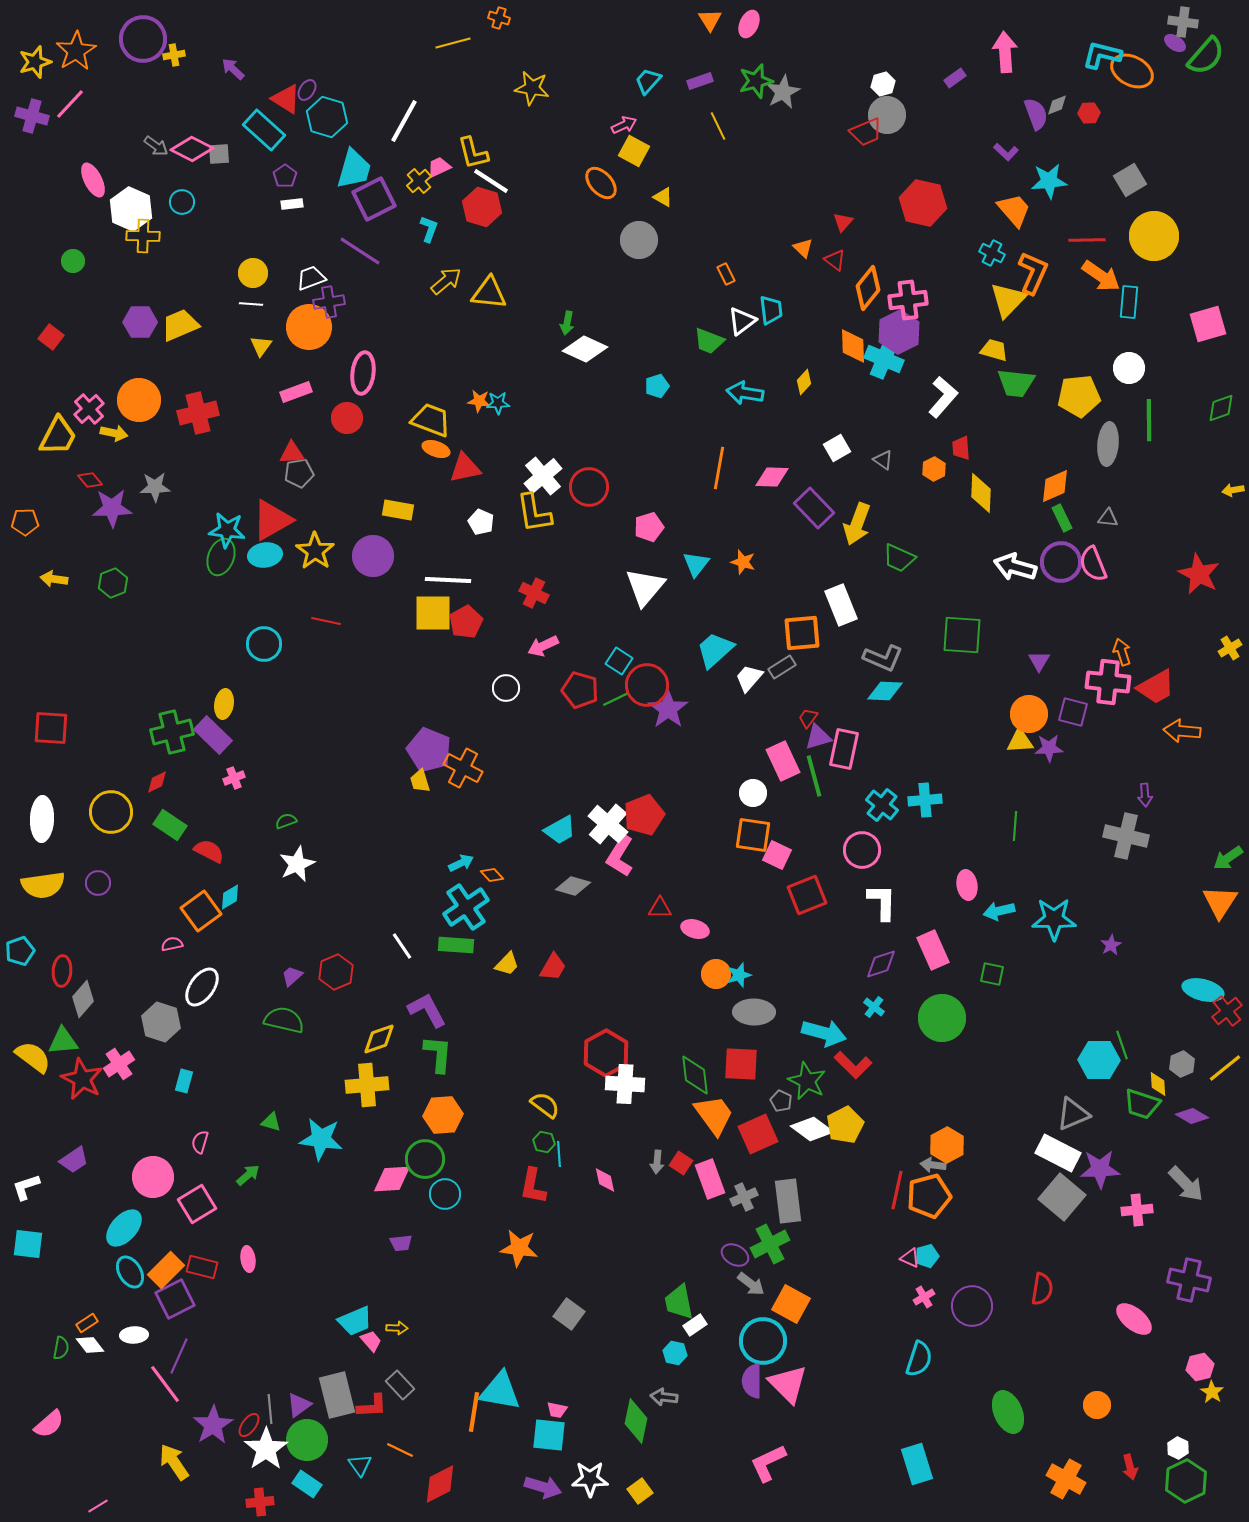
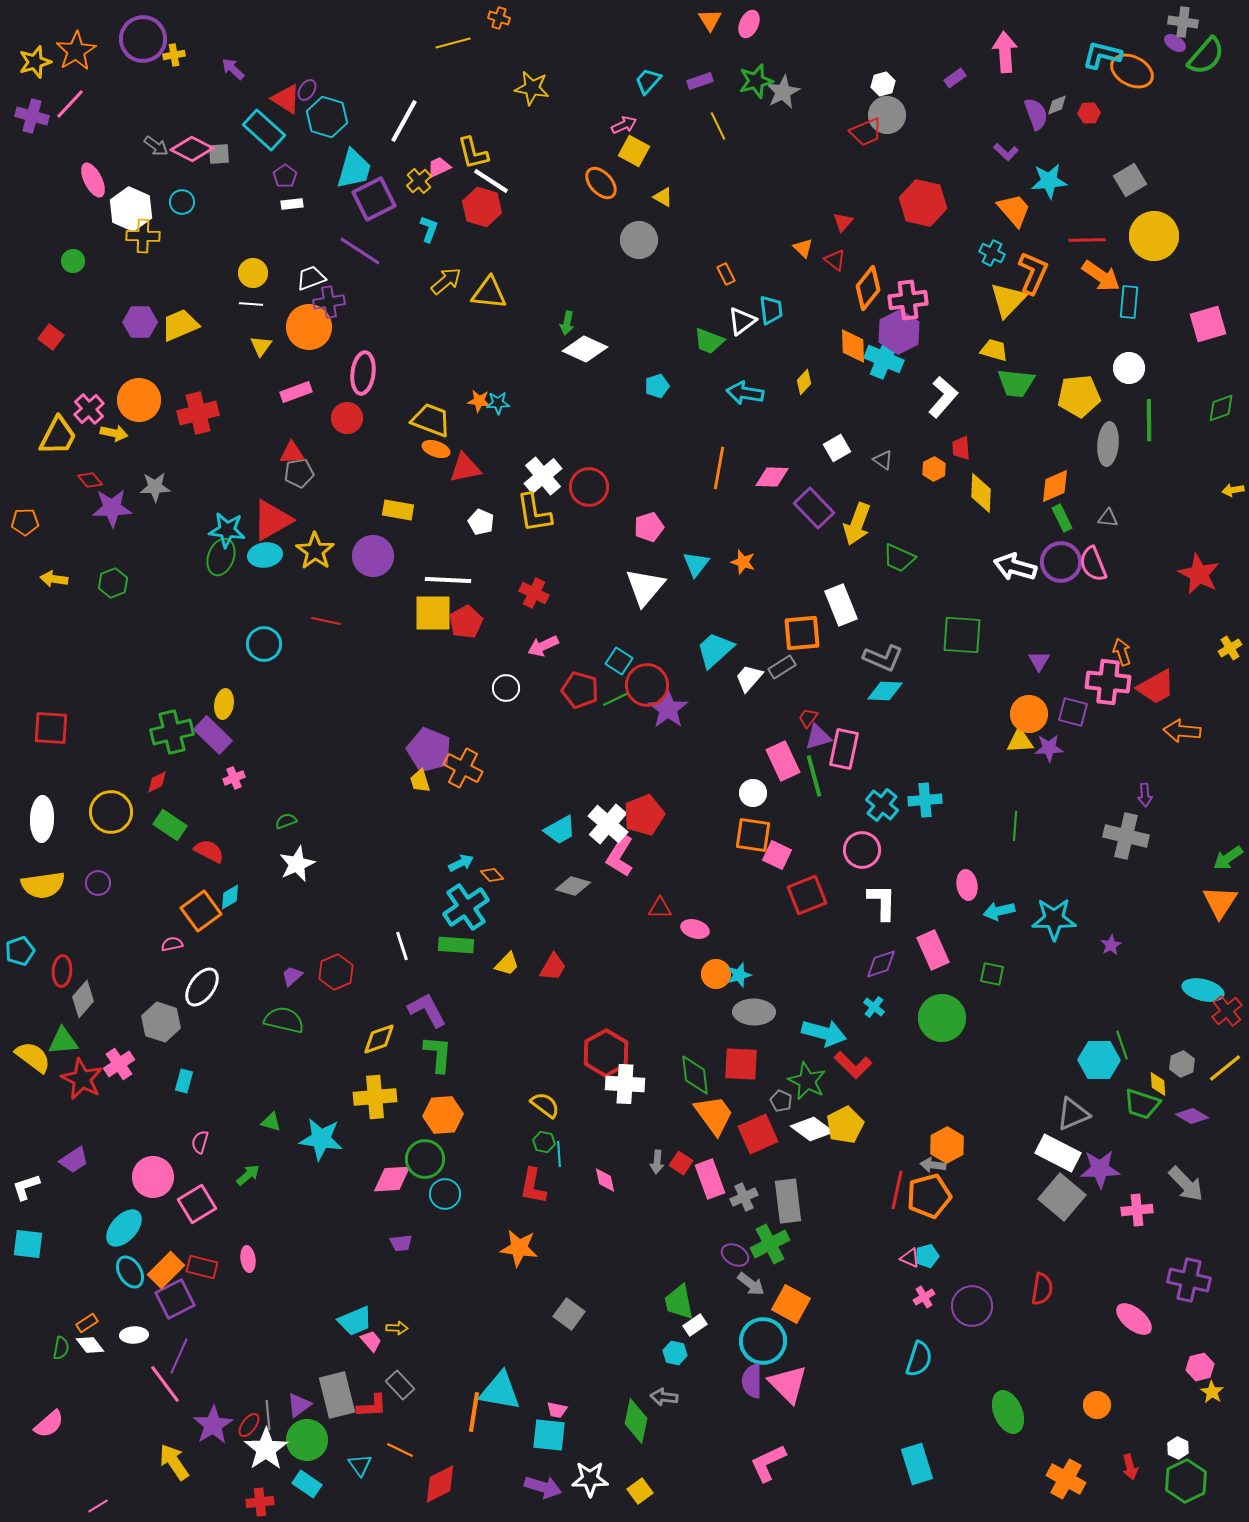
white line at (402, 946): rotated 16 degrees clockwise
yellow cross at (367, 1085): moved 8 px right, 12 px down
gray line at (270, 1409): moved 2 px left, 6 px down
